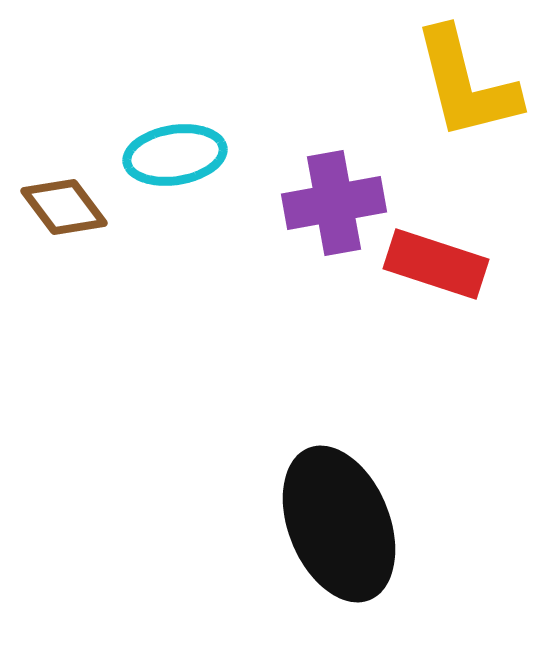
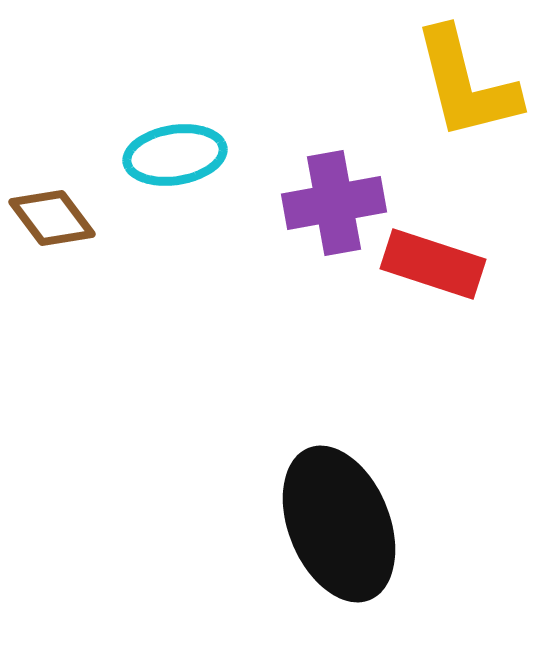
brown diamond: moved 12 px left, 11 px down
red rectangle: moved 3 px left
